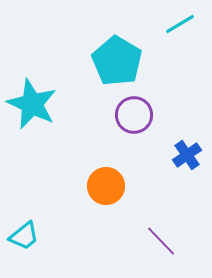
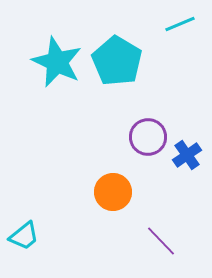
cyan line: rotated 8 degrees clockwise
cyan star: moved 25 px right, 42 px up
purple circle: moved 14 px right, 22 px down
orange circle: moved 7 px right, 6 px down
